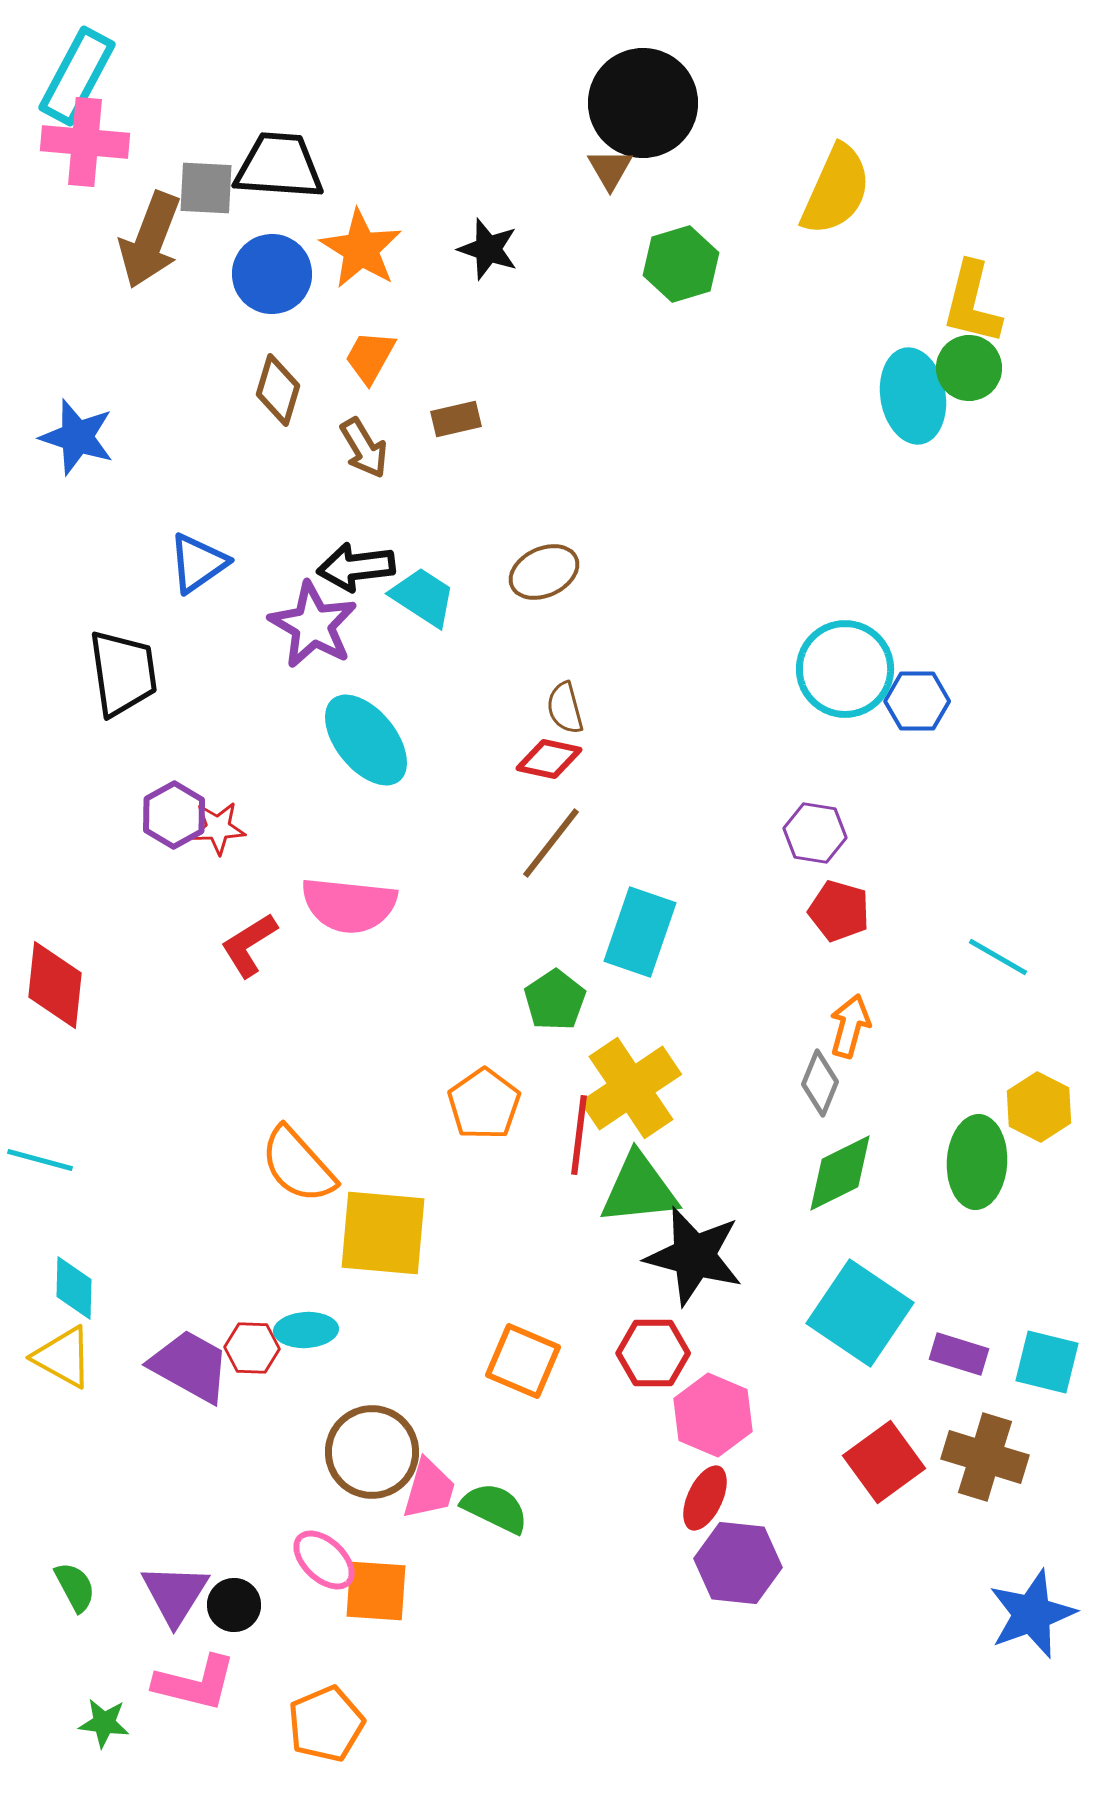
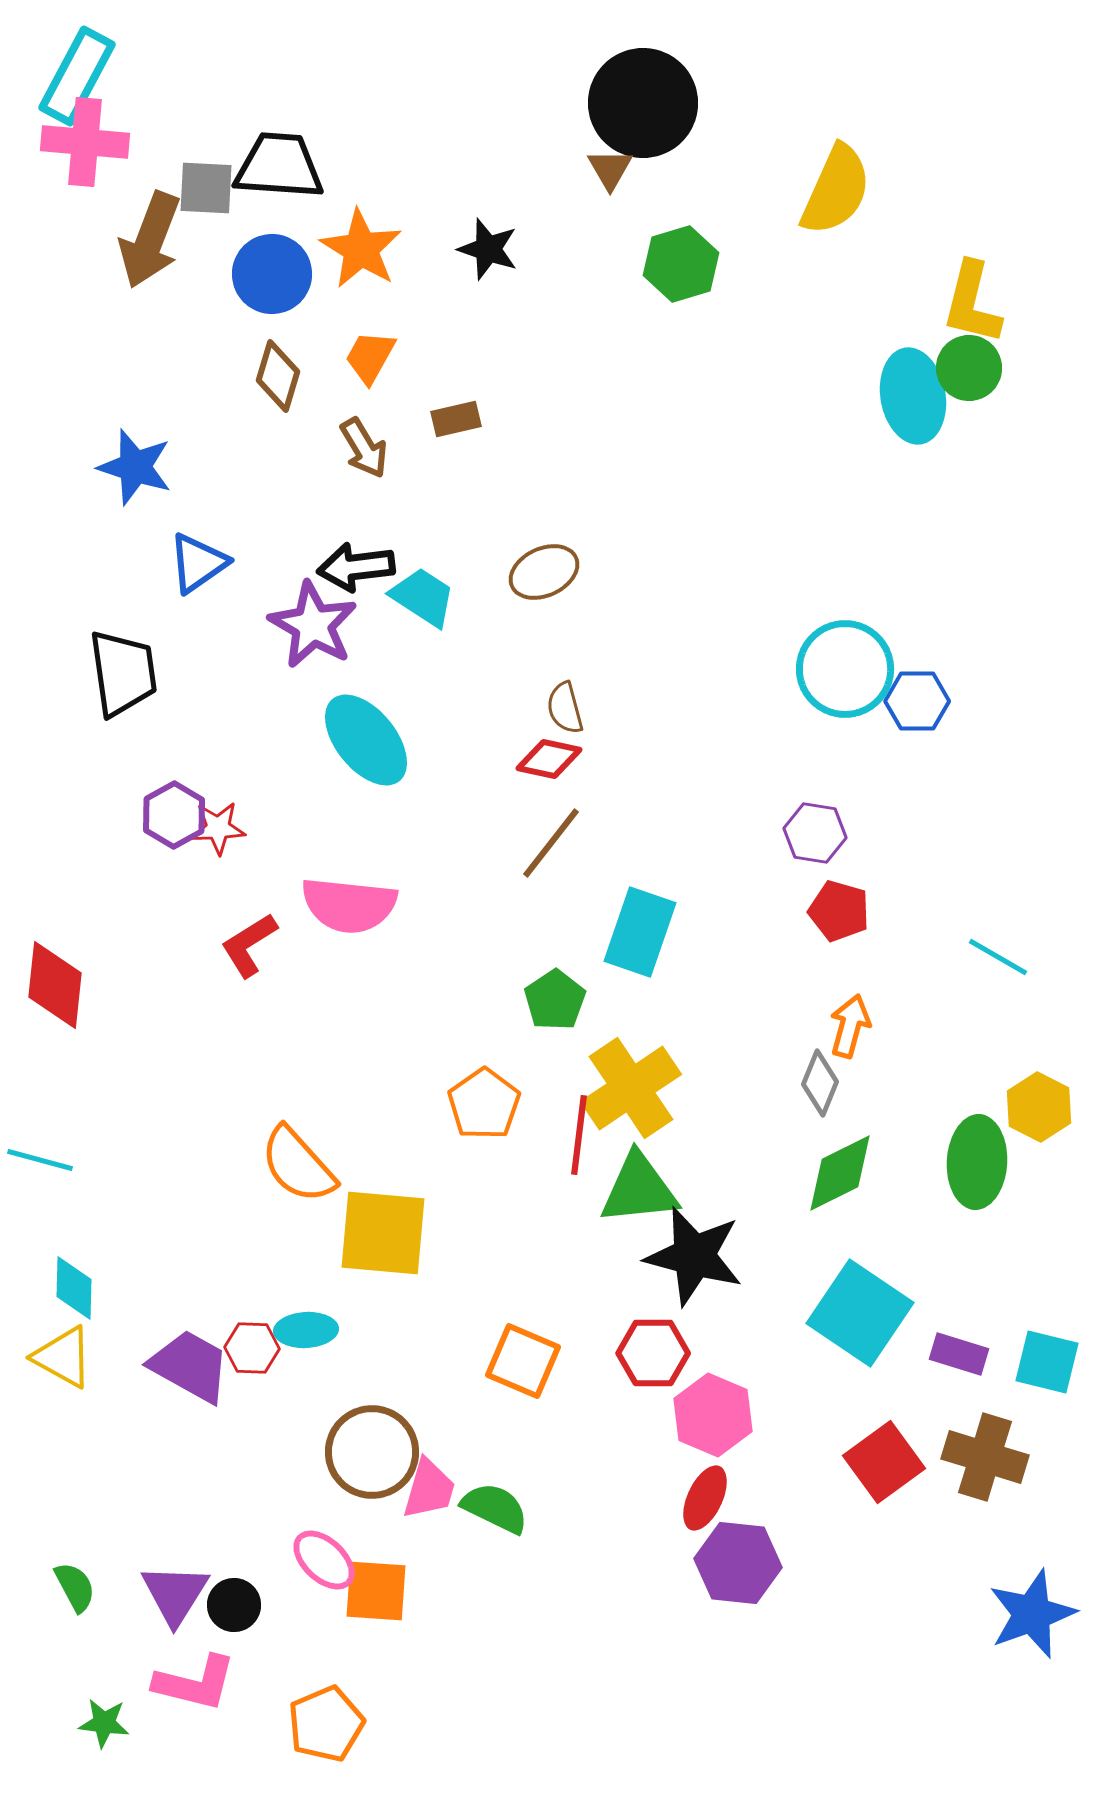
brown diamond at (278, 390): moved 14 px up
blue star at (77, 437): moved 58 px right, 30 px down
